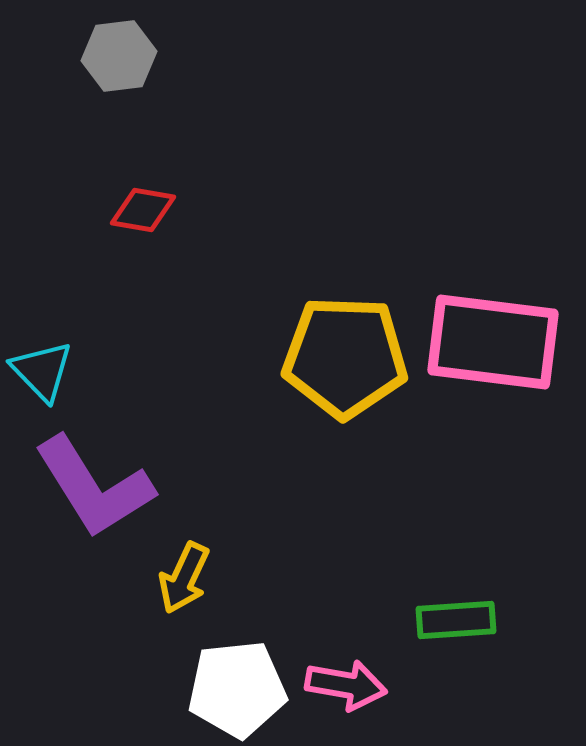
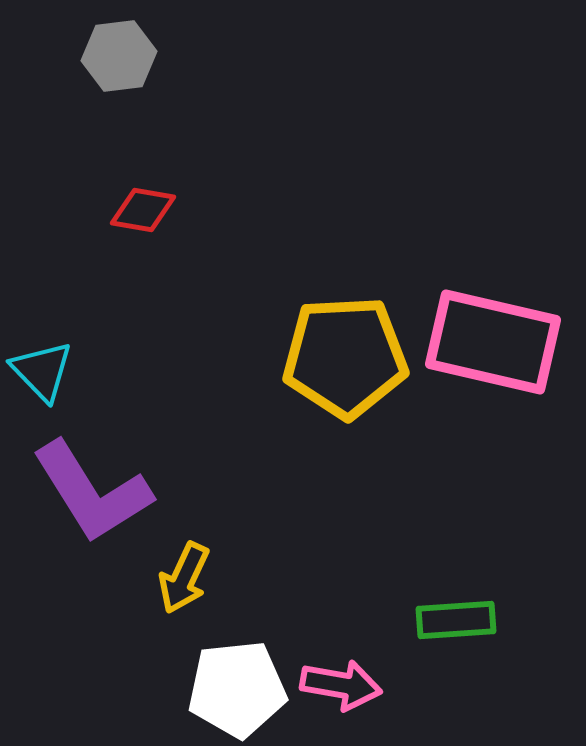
pink rectangle: rotated 6 degrees clockwise
yellow pentagon: rotated 5 degrees counterclockwise
purple L-shape: moved 2 px left, 5 px down
pink arrow: moved 5 px left
